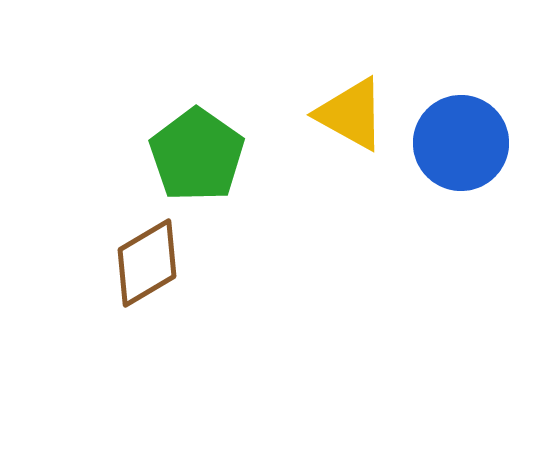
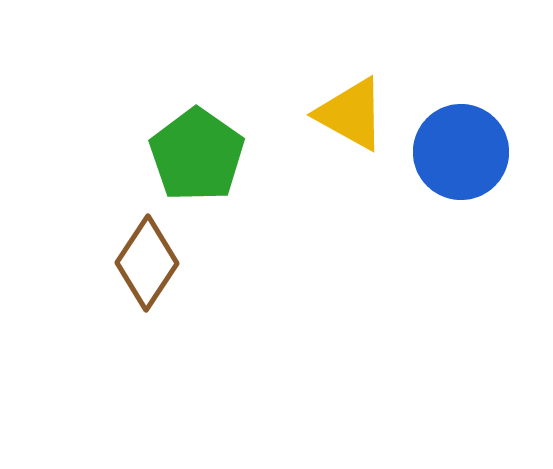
blue circle: moved 9 px down
brown diamond: rotated 26 degrees counterclockwise
